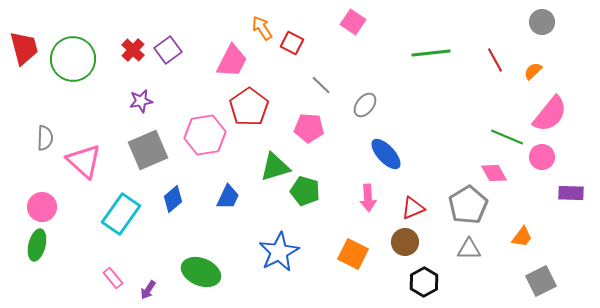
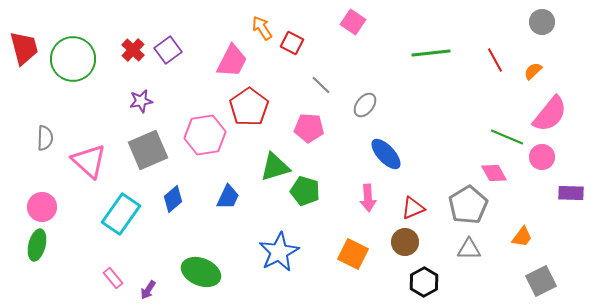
pink triangle at (84, 161): moved 5 px right
